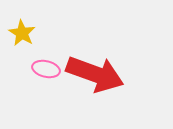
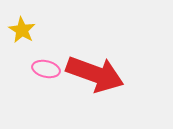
yellow star: moved 3 px up
